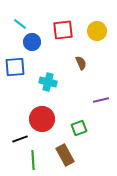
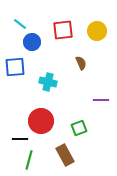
purple line: rotated 14 degrees clockwise
red circle: moved 1 px left, 2 px down
black line: rotated 21 degrees clockwise
green line: moved 4 px left; rotated 18 degrees clockwise
